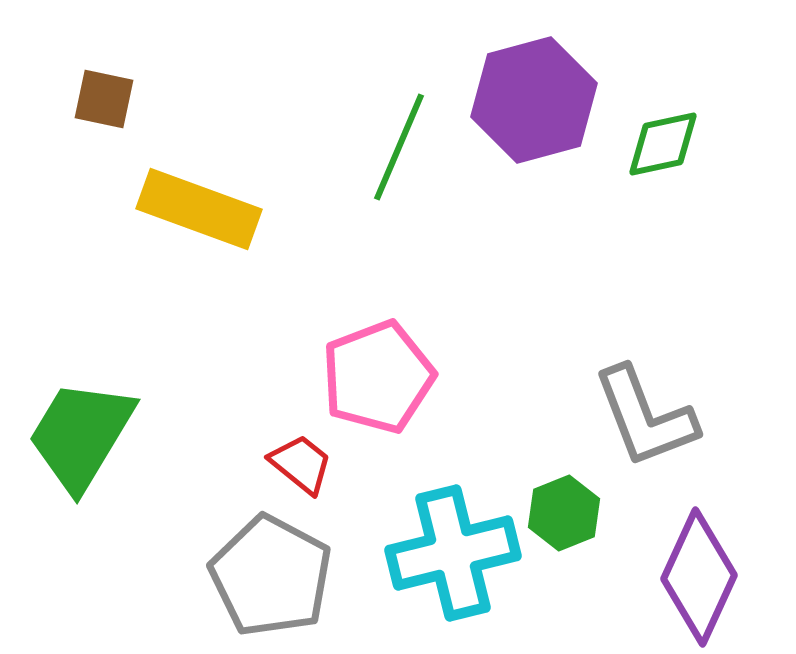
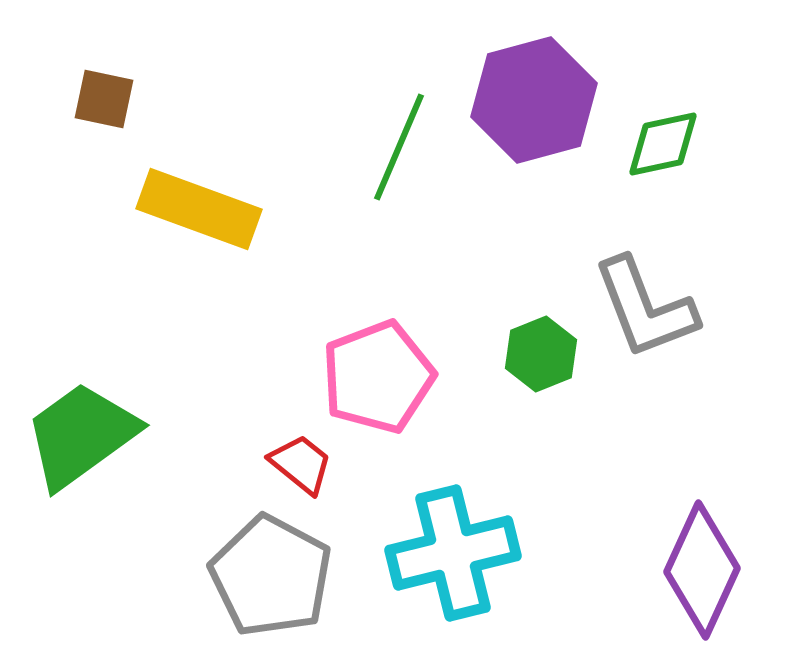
gray L-shape: moved 109 px up
green trapezoid: rotated 23 degrees clockwise
green hexagon: moved 23 px left, 159 px up
purple diamond: moved 3 px right, 7 px up
